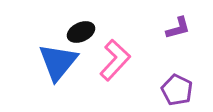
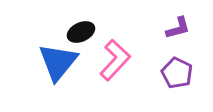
purple pentagon: moved 17 px up
